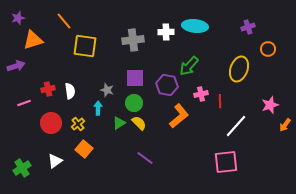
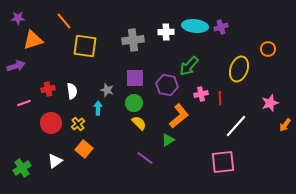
purple star: rotated 16 degrees clockwise
purple cross: moved 27 px left
white semicircle: moved 2 px right
red line: moved 3 px up
pink star: moved 2 px up
green triangle: moved 49 px right, 17 px down
pink square: moved 3 px left
